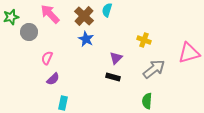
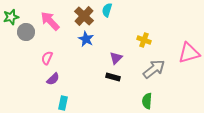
pink arrow: moved 7 px down
gray circle: moved 3 px left
